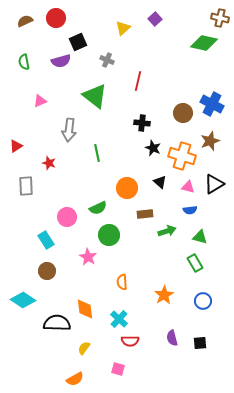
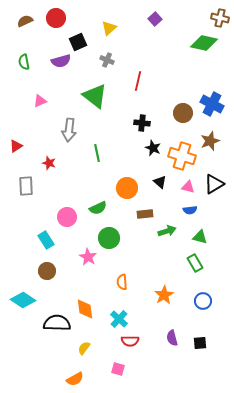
yellow triangle at (123, 28): moved 14 px left
green circle at (109, 235): moved 3 px down
